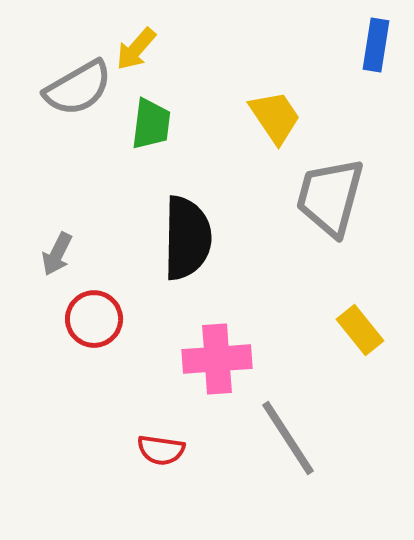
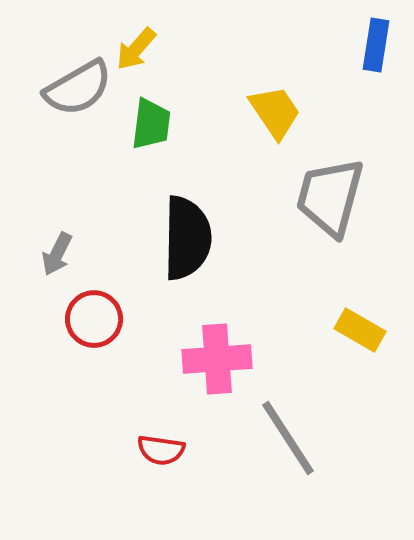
yellow trapezoid: moved 5 px up
yellow rectangle: rotated 21 degrees counterclockwise
